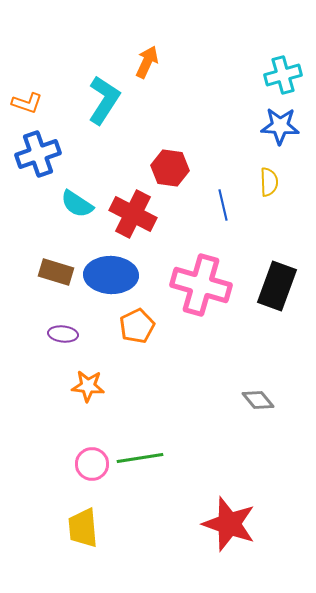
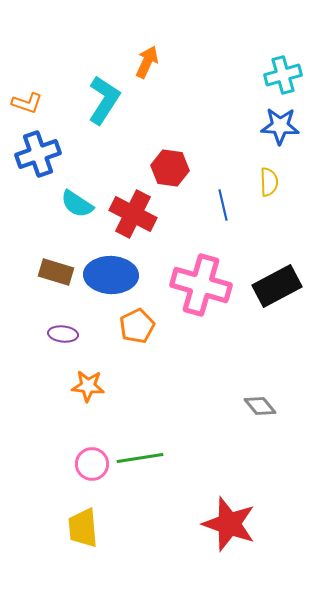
black rectangle: rotated 42 degrees clockwise
gray diamond: moved 2 px right, 6 px down
